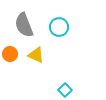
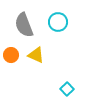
cyan circle: moved 1 px left, 5 px up
orange circle: moved 1 px right, 1 px down
cyan square: moved 2 px right, 1 px up
